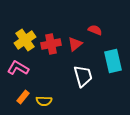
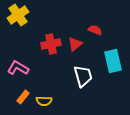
yellow cross: moved 7 px left, 25 px up
